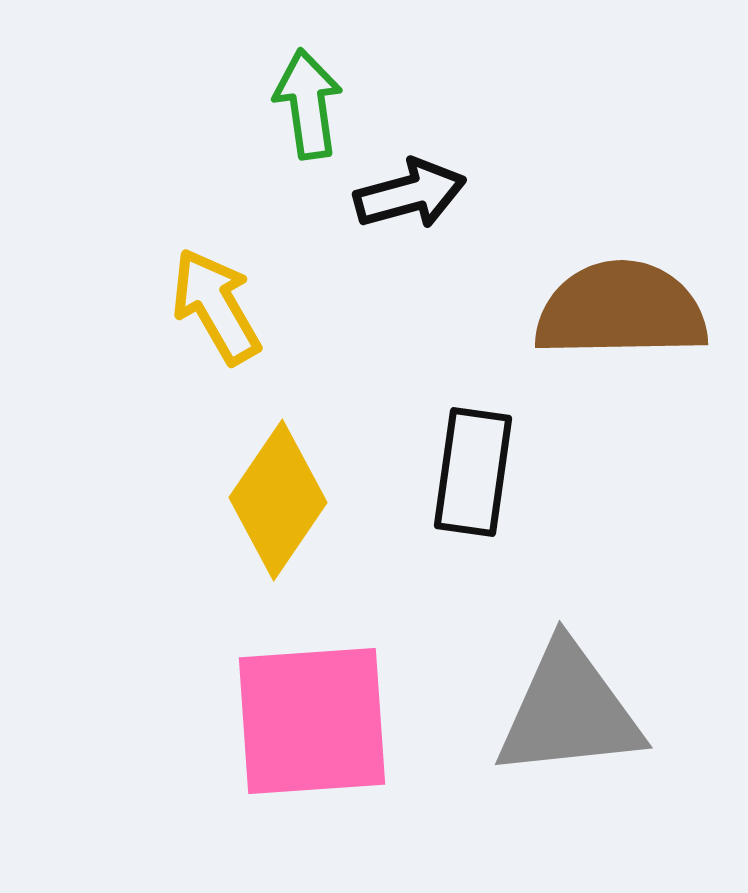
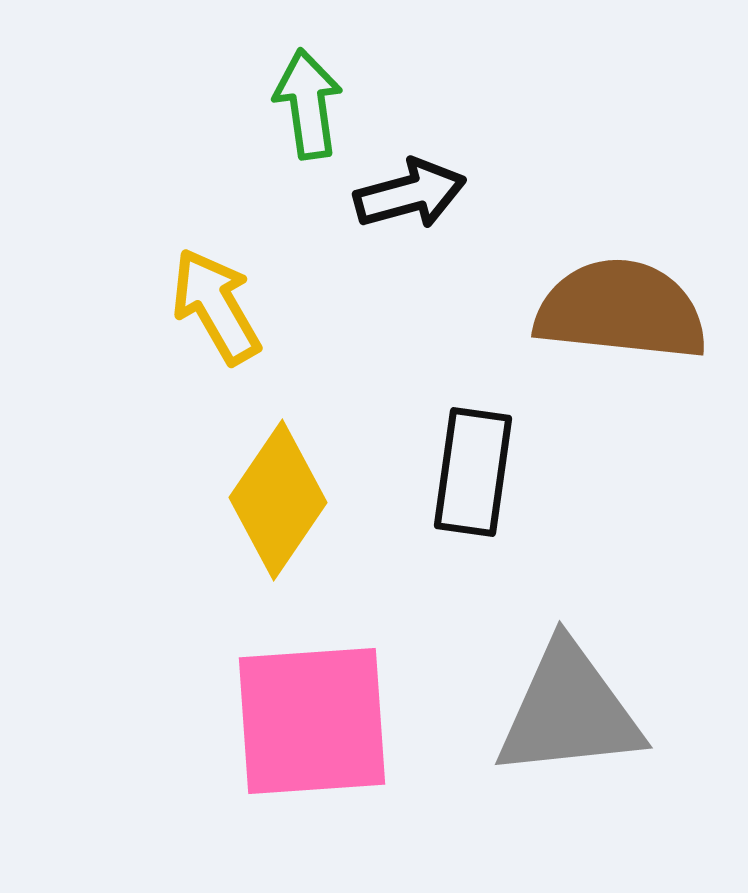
brown semicircle: rotated 7 degrees clockwise
